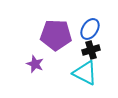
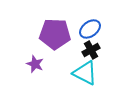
blue ellipse: rotated 20 degrees clockwise
purple pentagon: moved 1 px left, 1 px up
black cross: rotated 12 degrees counterclockwise
